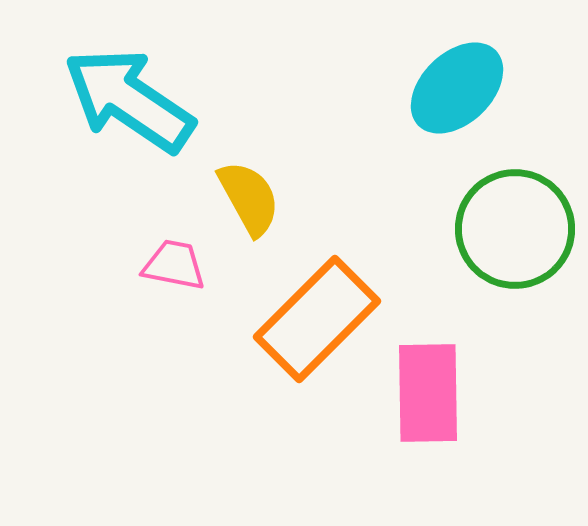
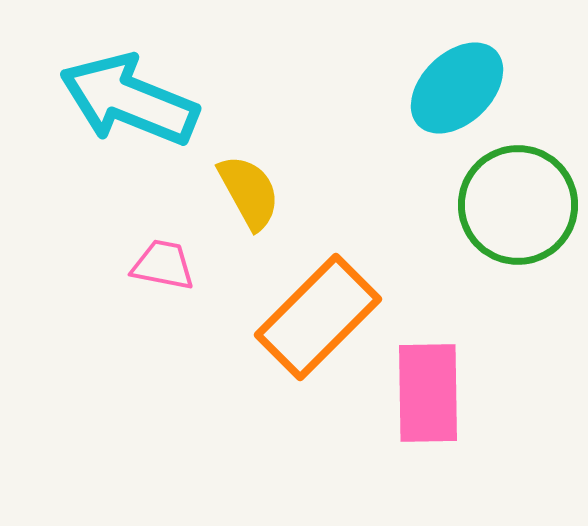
cyan arrow: rotated 12 degrees counterclockwise
yellow semicircle: moved 6 px up
green circle: moved 3 px right, 24 px up
pink trapezoid: moved 11 px left
orange rectangle: moved 1 px right, 2 px up
